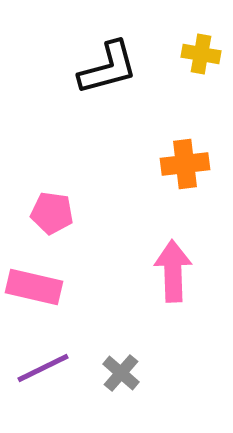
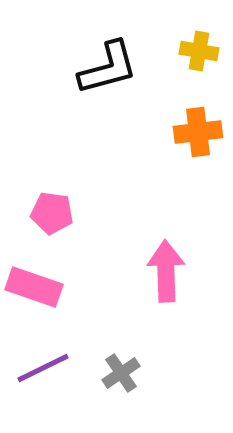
yellow cross: moved 2 px left, 3 px up
orange cross: moved 13 px right, 32 px up
pink arrow: moved 7 px left
pink rectangle: rotated 6 degrees clockwise
gray cross: rotated 15 degrees clockwise
